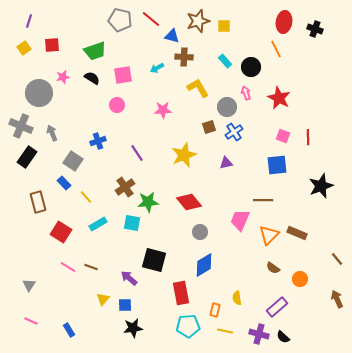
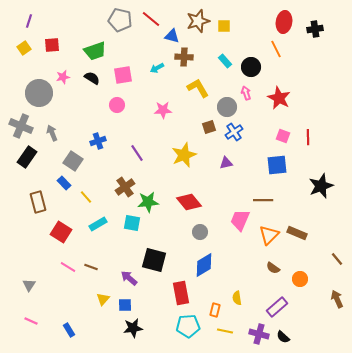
black cross at (315, 29): rotated 28 degrees counterclockwise
